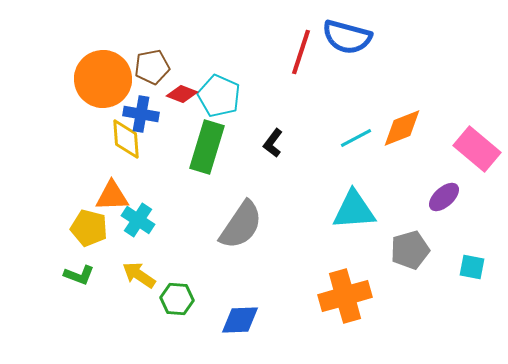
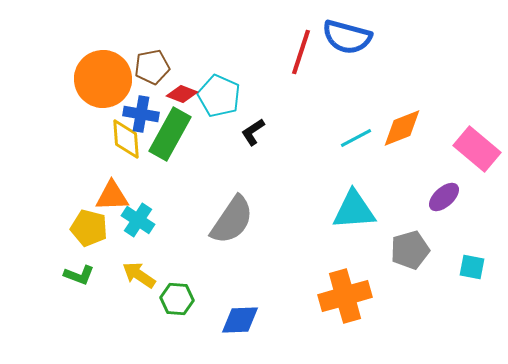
black L-shape: moved 20 px left, 11 px up; rotated 20 degrees clockwise
green rectangle: moved 37 px left, 13 px up; rotated 12 degrees clockwise
gray semicircle: moved 9 px left, 5 px up
